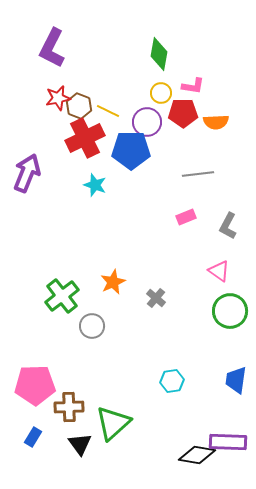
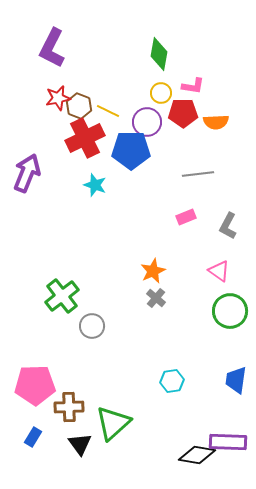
orange star: moved 40 px right, 11 px up
